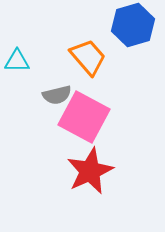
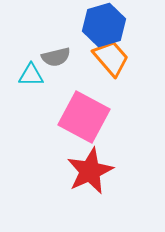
blue hexagon: moved 29 px left
orange trapezoid: moved 23 px right, 1 px down
cyan triangle: moved 14 px right, 14 px down
gray semicircle: moved 1 px left, 38 px up
